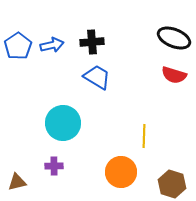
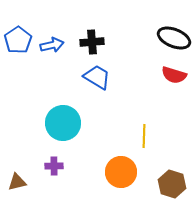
blue pentagon: moved 6 px up
